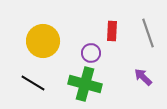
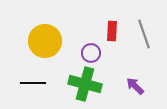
gray line: moved 4 px left, 1 px down
yellow circle: moved 2 px right
purple arrow: moved 8 px left, 9 px down
black line: rotated 30 degrees counterclockwise
